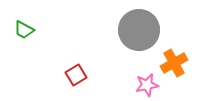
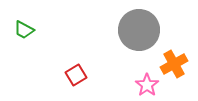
orange cross: moved 1 px down
pink star: rotated 25 degrees counterclockwise
